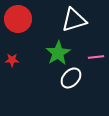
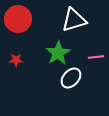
red star: moved 4 px right
